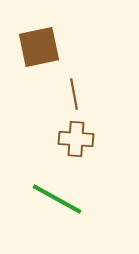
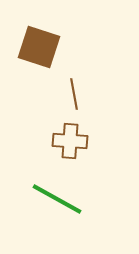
brown square: rotated 30 degrees clockwise
brown cross: moved 6 px left, 2 px down
